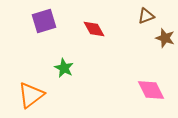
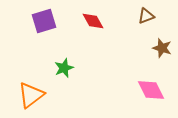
red diamond: moved 1 px left, 8 px up
brown star: moved 3 px left, 10 px down
green star: rotated 24 degrees clockwise
